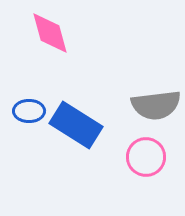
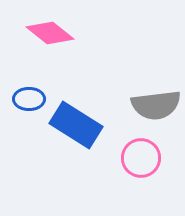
pink diamond: rotated 36 degrees counterclockwise
blue ellipse: moved 12 px up
pink circle: moved 5 px left, 1 px down
